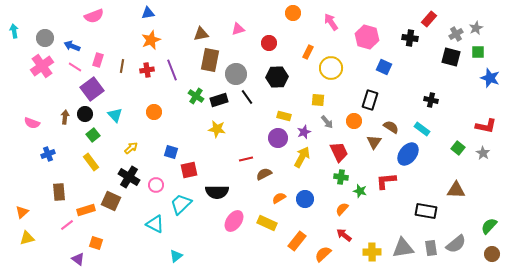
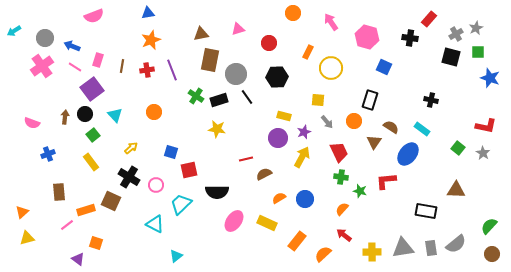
cyan arrow at (14, 31): rotated 112 degrees counterclockwise
